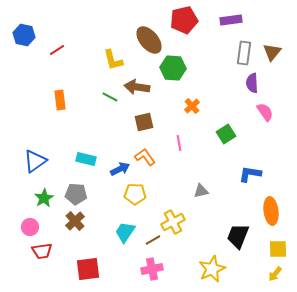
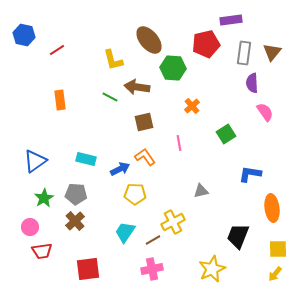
red pentagon: moved 22 px right, 24 px down
orange ellipse: moved 1 px right, 3 px up
